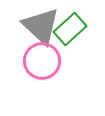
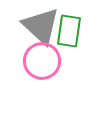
green rectangle: moved 1 px left, 2 px down; rotated 40 degrees counterclockwise
